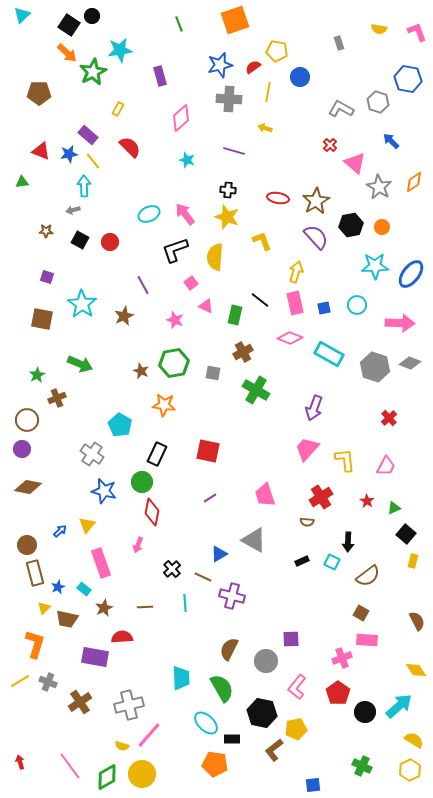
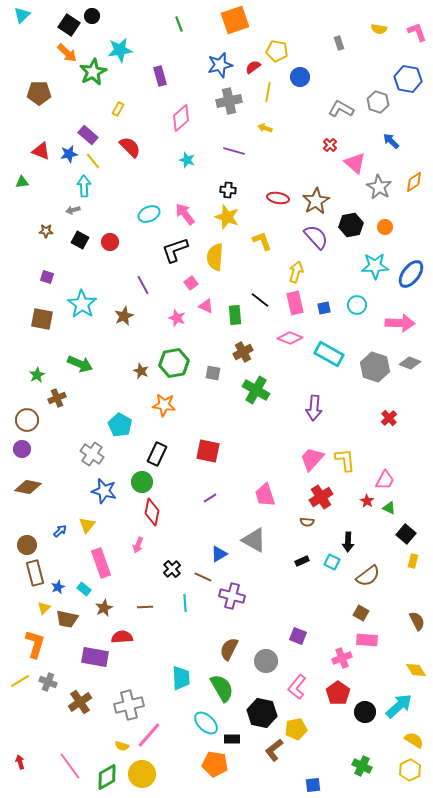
gray cross at (229, 99): moved 2 px down; rotated 15 degrees counterclockwise
orange circle at (382, 227): moved 3 px right
green rectangle at (235, 315): rotated 18 degrees counterclockwise
pink star at (175, 320): moved 2 px right, 2 px up
purple arrow at (314, 408): rotated 15 degrees counterclockwise
pink trapezoid at (307, 449): moved 5 px right, 10 px down
pink trapezoid at (386, 466): moved 1 px left, 14 px down
green triangle at (394, 508): moved 5 px left; rotated 48 degrees clockwise
purple square at (291, 639): moved 7 px right, 3 px up; rotated 24 degrees clockwise
